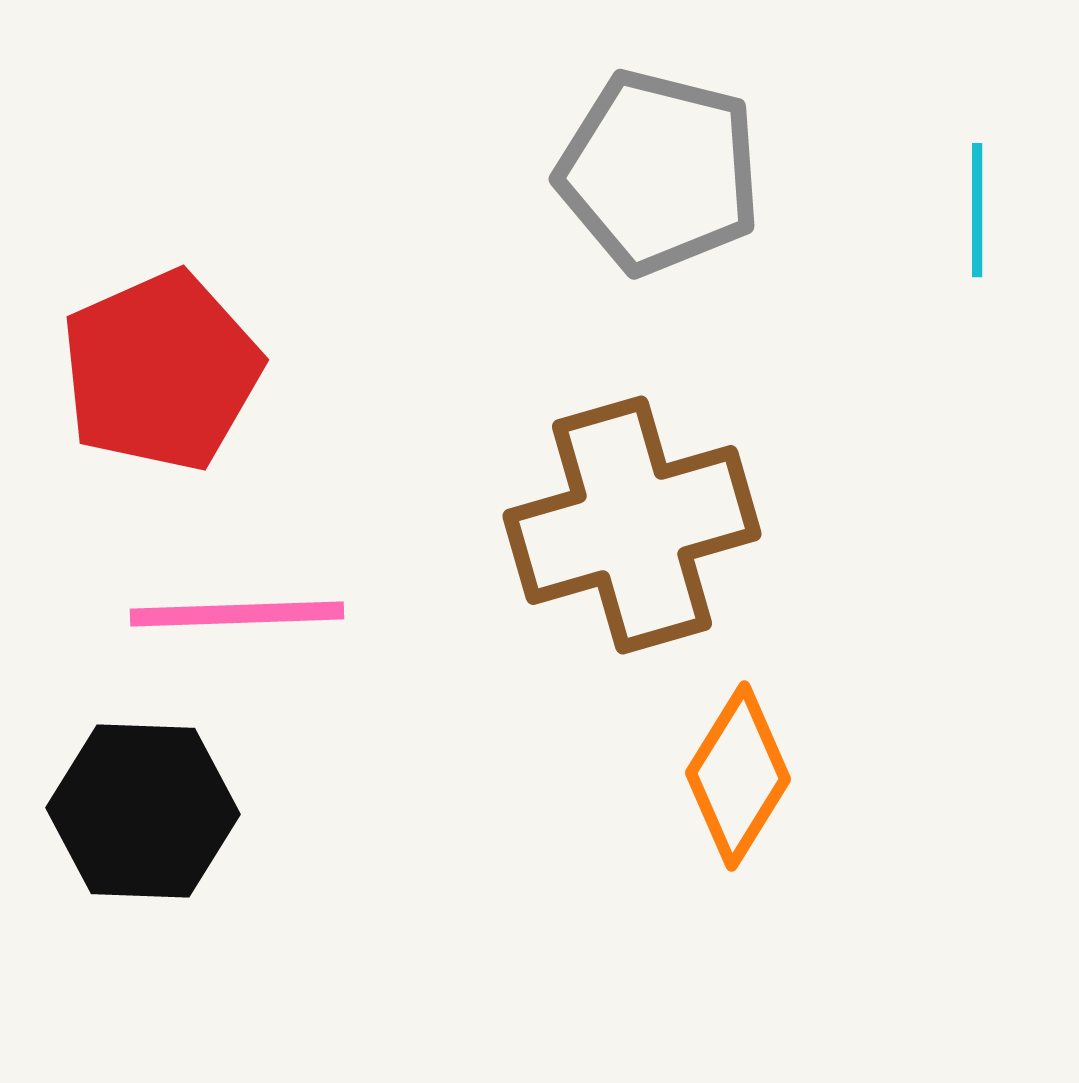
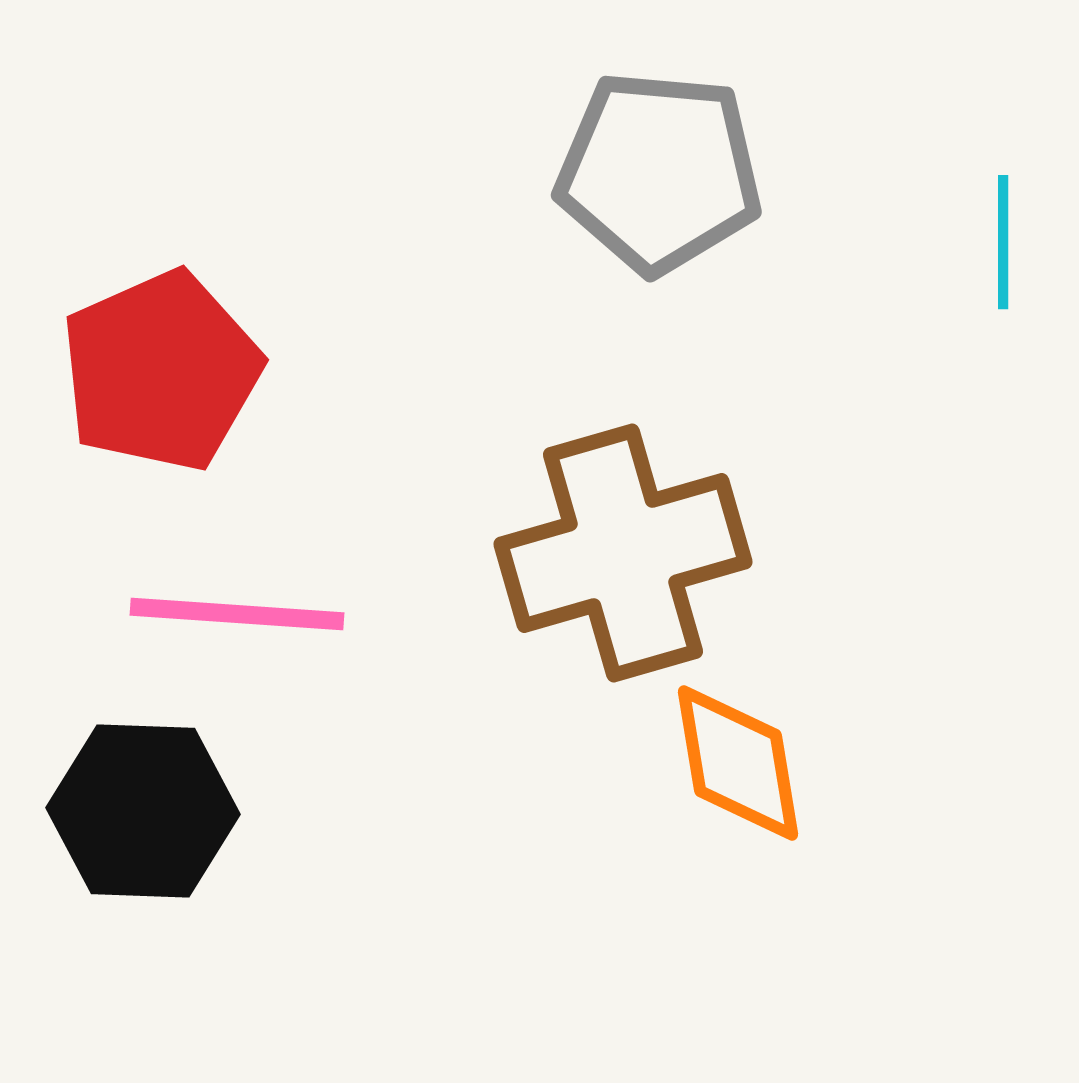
gray pentagon: rotated 9 degrees counterclockwise
cyan line: moved 26 px right, 32 px down
brown cross: moved 9 px left, 28 px down
pink line: rotated 6 degrees clockwise
orange diamond: moved 13 px up; rotated 41 degrees counterclockwise
